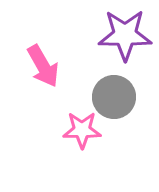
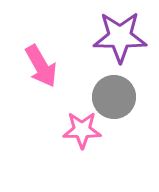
purple star: moved 5 px left, 2 px down
pink arrow: moved 2 px left
